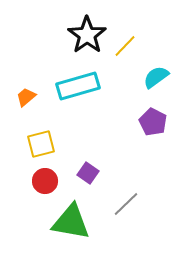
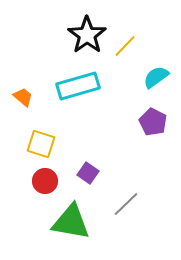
orange trapezoid: moved 3 px left; rotated 80 degrees clockwise
yellow square: rotated 32 degrees clockwise
